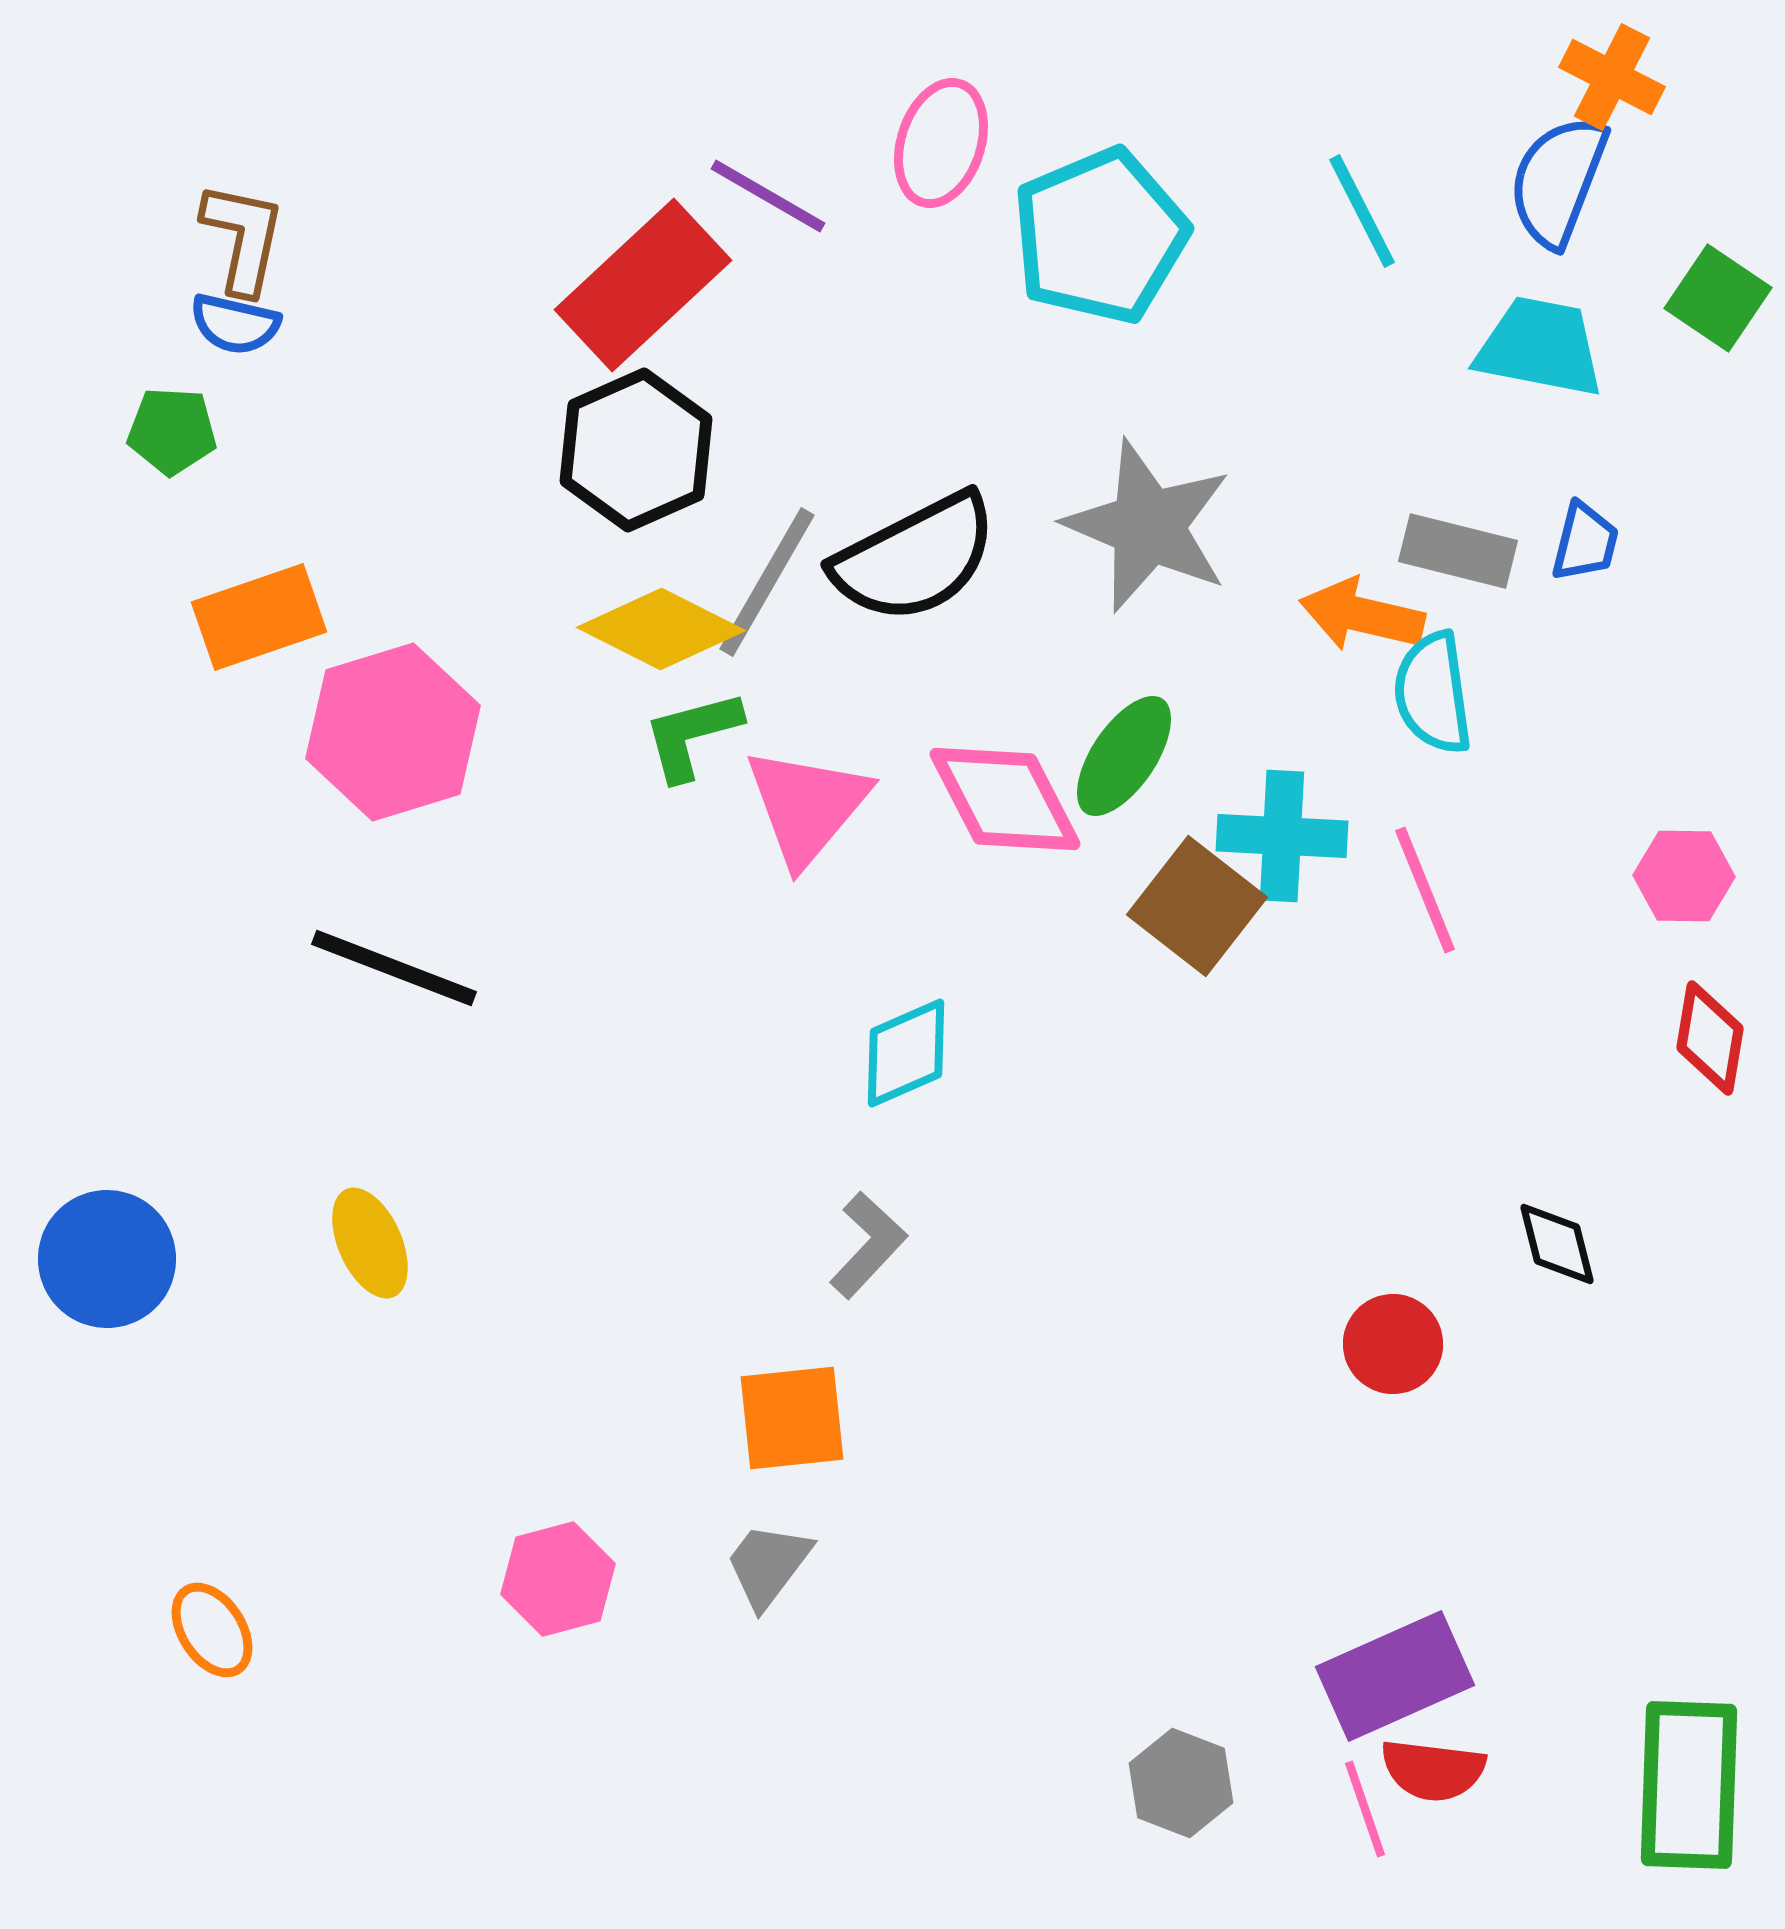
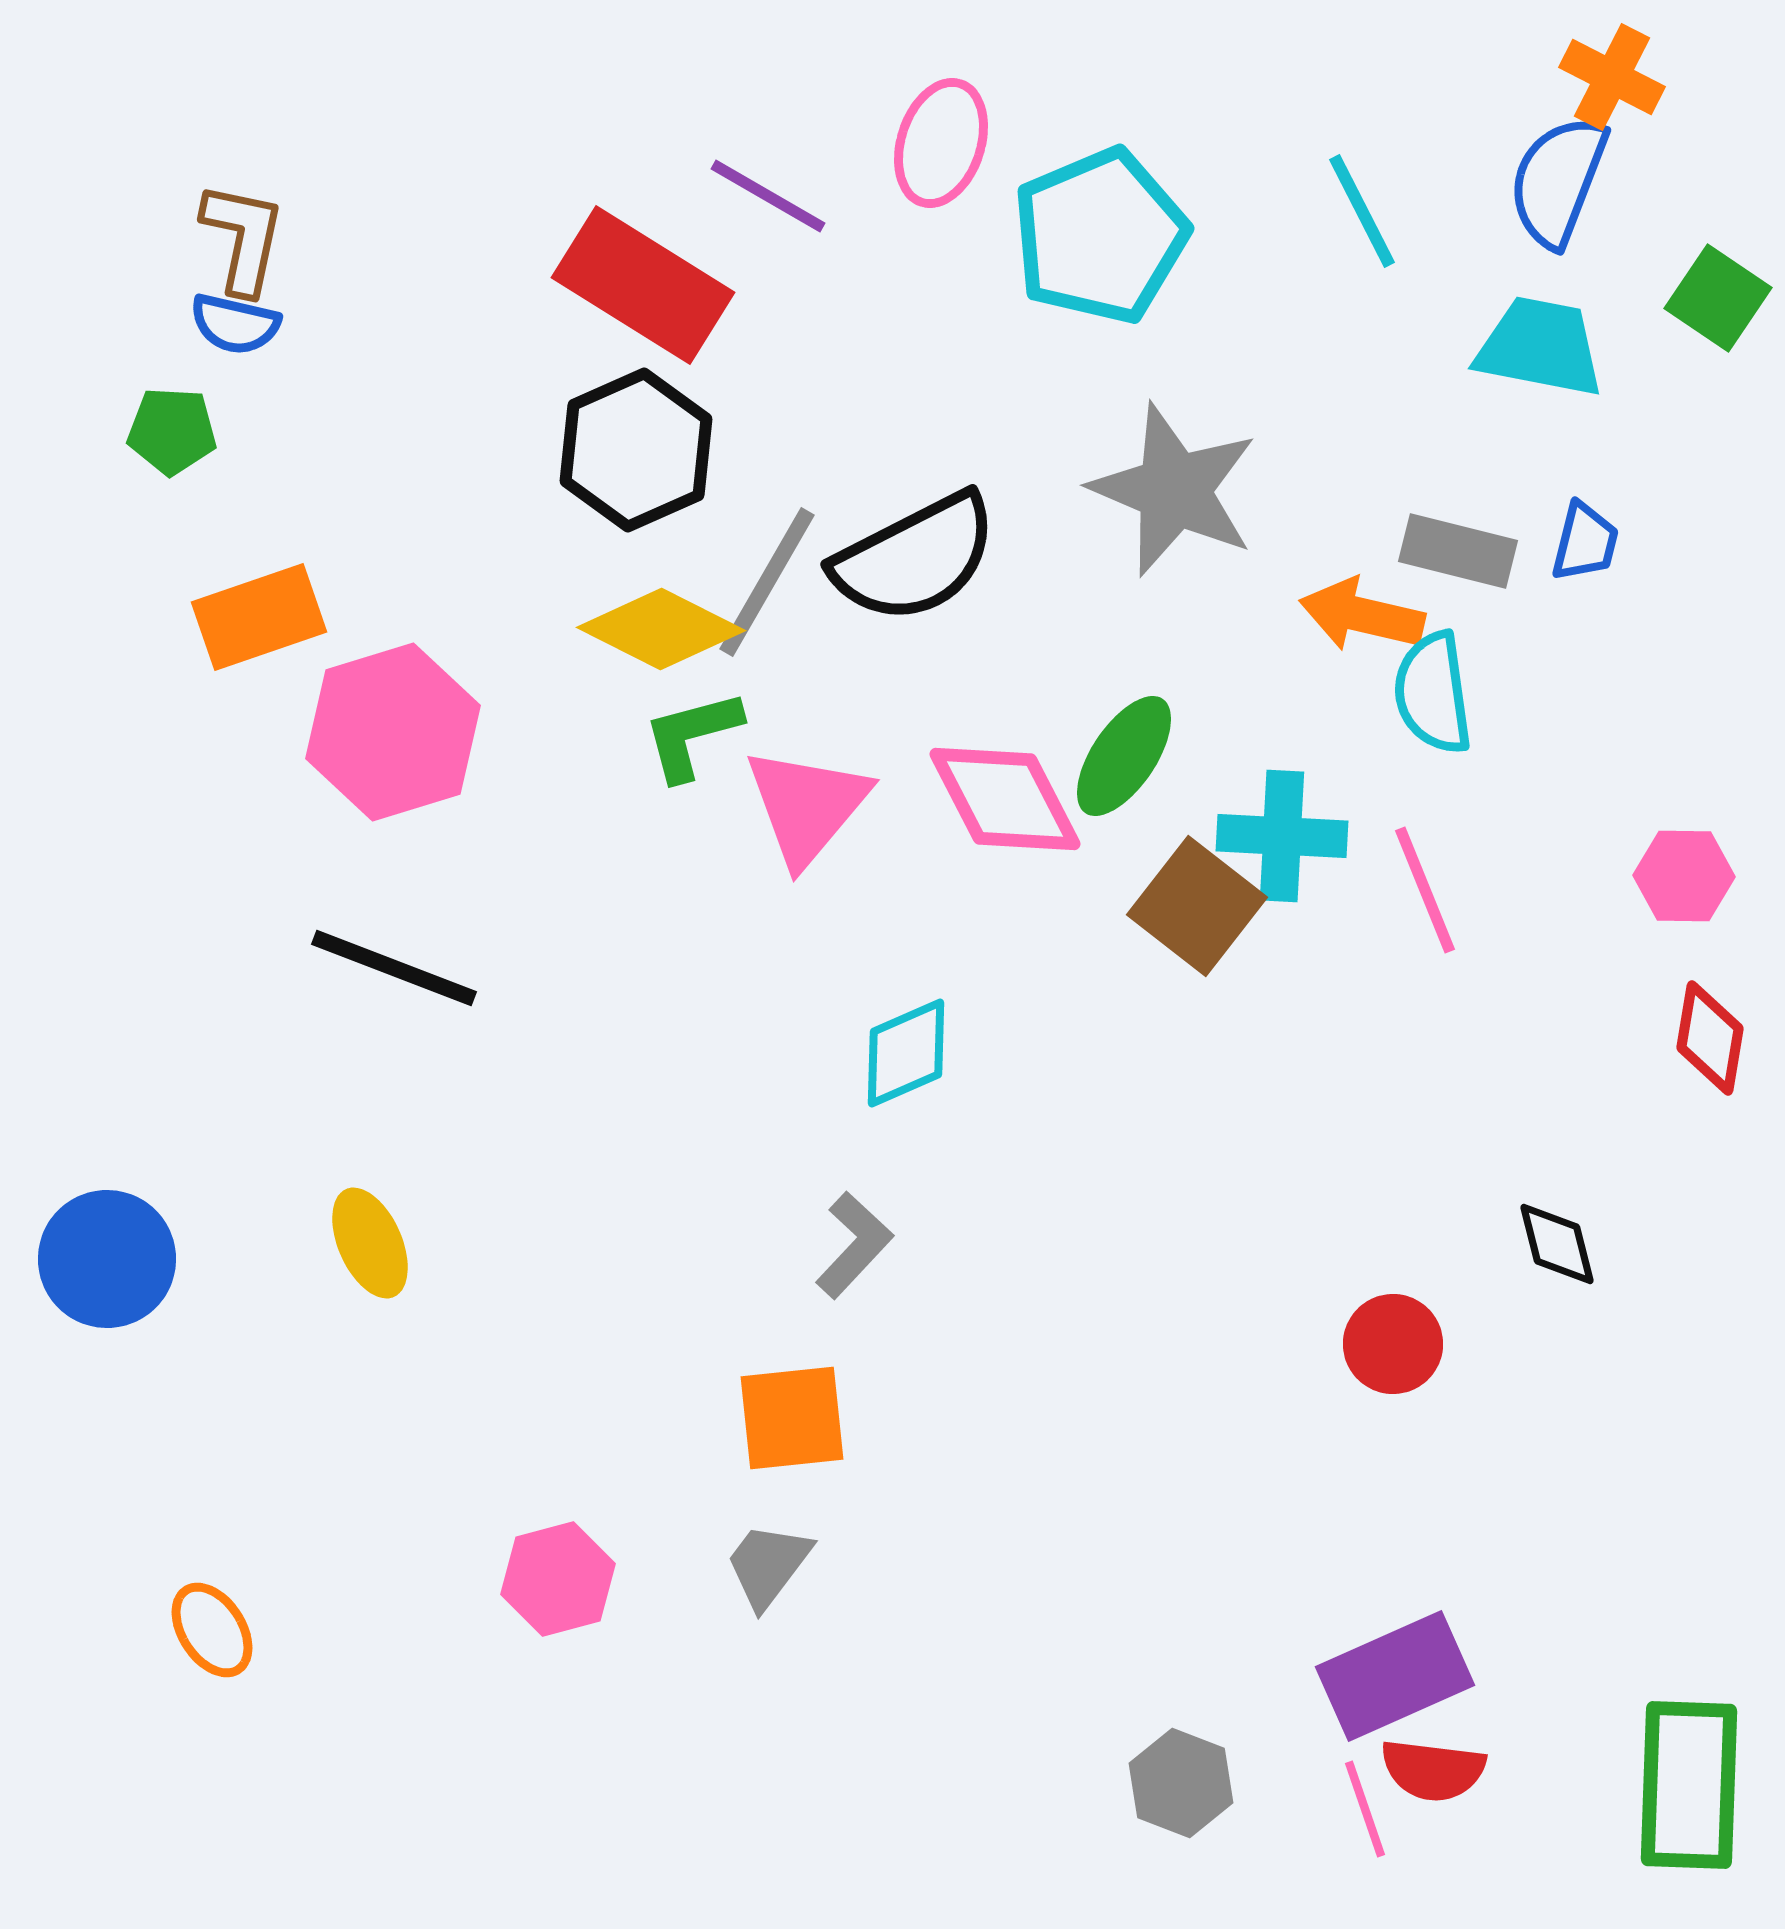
red rectangle at (643, 285): rotated 75 degrees clockwise
gray star at (1148, 526): moved 26 px right, 36 px up
gray L-shape at (868, 1245): moved 14 px left
